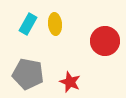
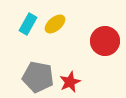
yellow ellipse: rotated 55 degrees clockwise
gray pentagon: moved 10 px right, 3 px down
red star: rotated 25 degrees clockwise
